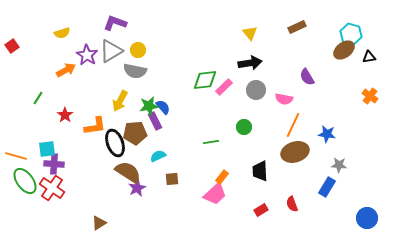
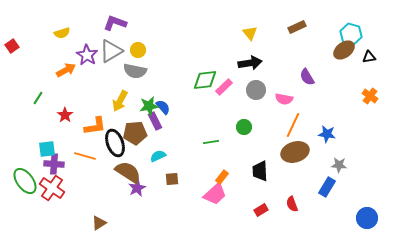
orange line at (16, 156): moved 69 px right
